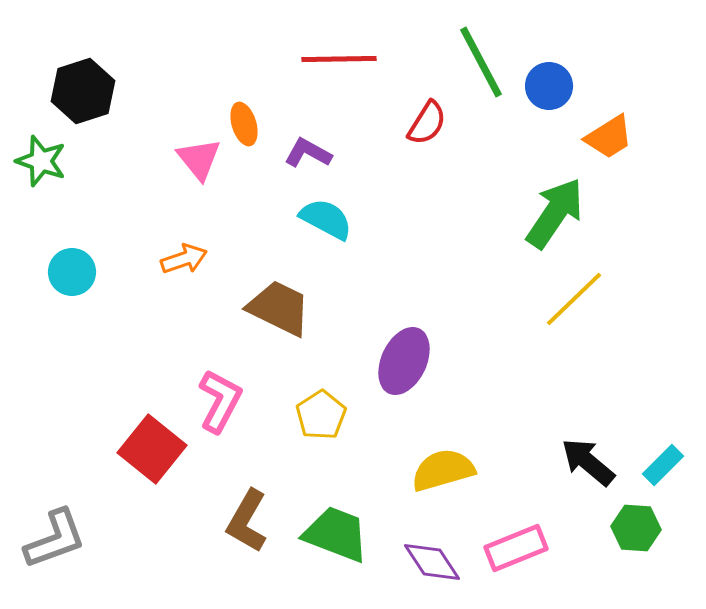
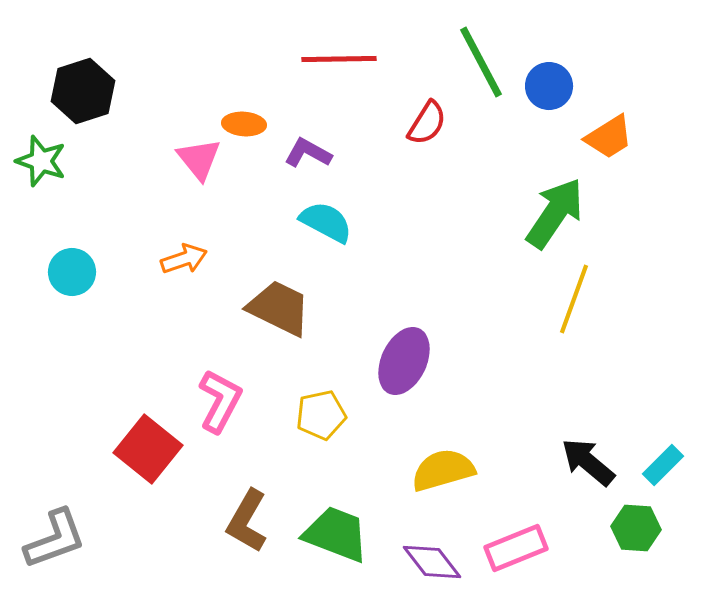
orange ellipse: rotated 69 degrees counterclockwise
cyan semicircle: moved 3 px down
yellow line: rotated 26 degrees counterclockwise
yellow pentagon: rotated 21 degrees clockwise
red square: moved 4 px left
purple diamond: rotated 4 degrees counterclockwise
